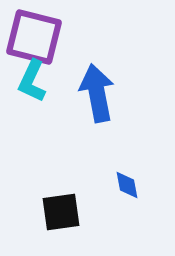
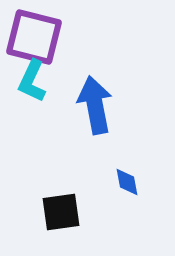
blue arrow: moved 2 px left, 12 px down
blue diamond: moved 3 px up
